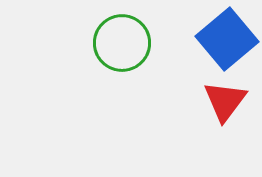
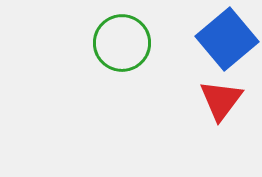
red triangle: moved 4 px left, 1 px up
